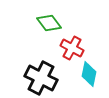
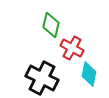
green diamond: moved 2 px right, 2 px down; rotated 50 degrees clockwise
black cross: moved 1 px right
